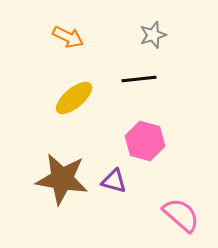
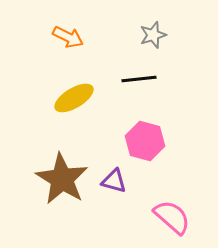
yellow ellipse: rotated 9 degrees clockwise
brown star: rotated 22 degrees clockwise
pink semicircle: moved 9 px left, 2 px down
